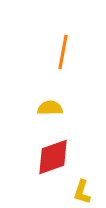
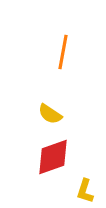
yellow semicircle: moved 6 px down; rotated 145 degrees counterclockwise
yellow L-shape: moved 3 px right, 1 px up
